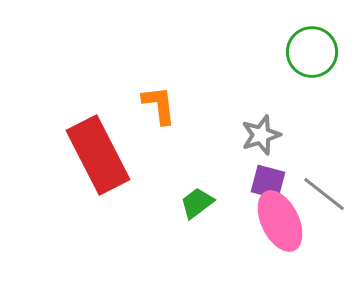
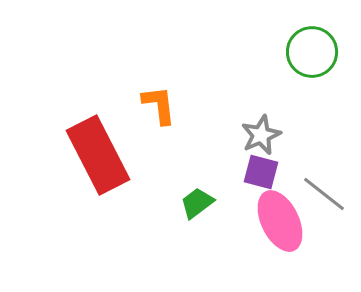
gray star: rotated 6 degrees counterclockwise
purple square: moved 7 px left, 10 px up
